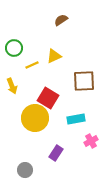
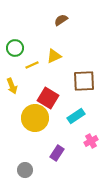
green circle: moved 1 px right
cyan rectangle: moved 3 px up; rotated 24 degrees counterclockwise
purple rectangle: moved 1 px right
